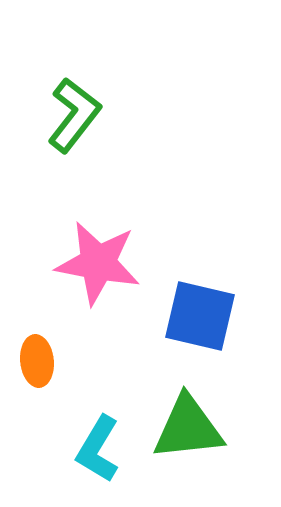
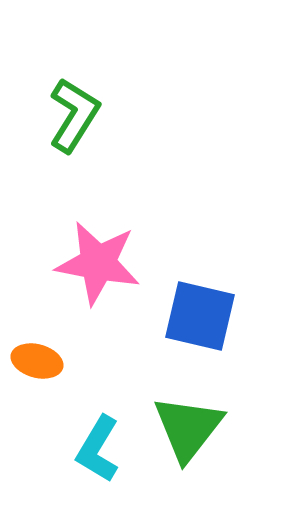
green L-shape: rotated 6 degrees counterclockwise
orange ellipse: rotated 69 degrees counterclockwise
green triangle: rotated 46 degrees counterclockwise
